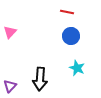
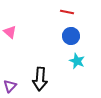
pink triangle: rotated 32 degrees counterclockwise
cyan star: moved 7 px up
